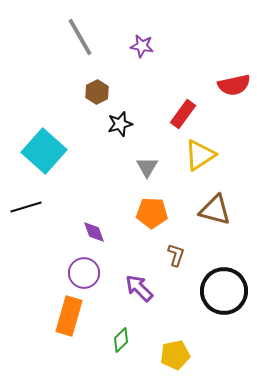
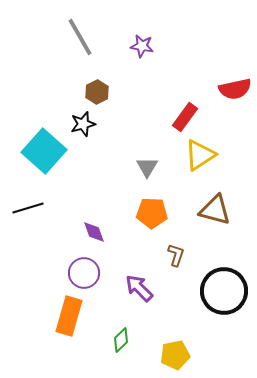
red semicircle: moved 1 px right, 4 px down
red rectangle: moved 2 px right, 3 px down
black star: moved 37 px left
black line: moved 2 px right, 1 px down
